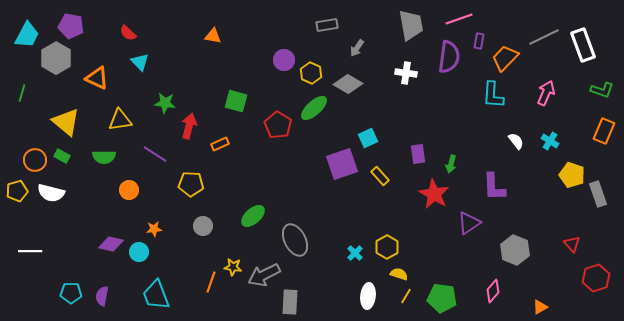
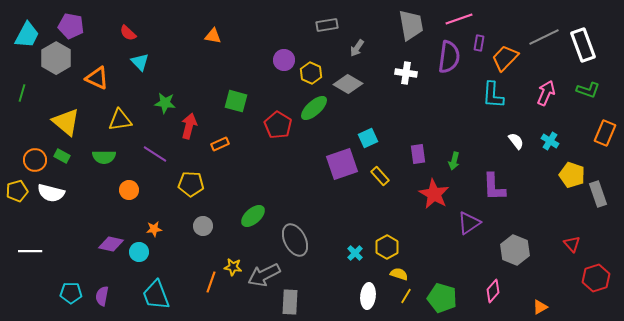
purple rectangle at (479, 41): moved 2 px down
green L-shape at (602, 90): moved 14 px left
orange rectangle at (604, 131): moved 1 px right, 2 px down
green arrow at (451, 164): moved 3 px right, 3 px up
green pentagon at (442, 298): rotated 8 degrees clockwise
